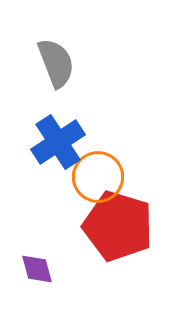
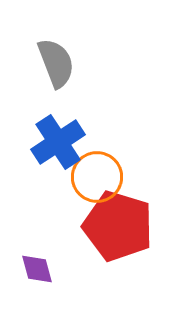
orange circle: moved 1 px left
